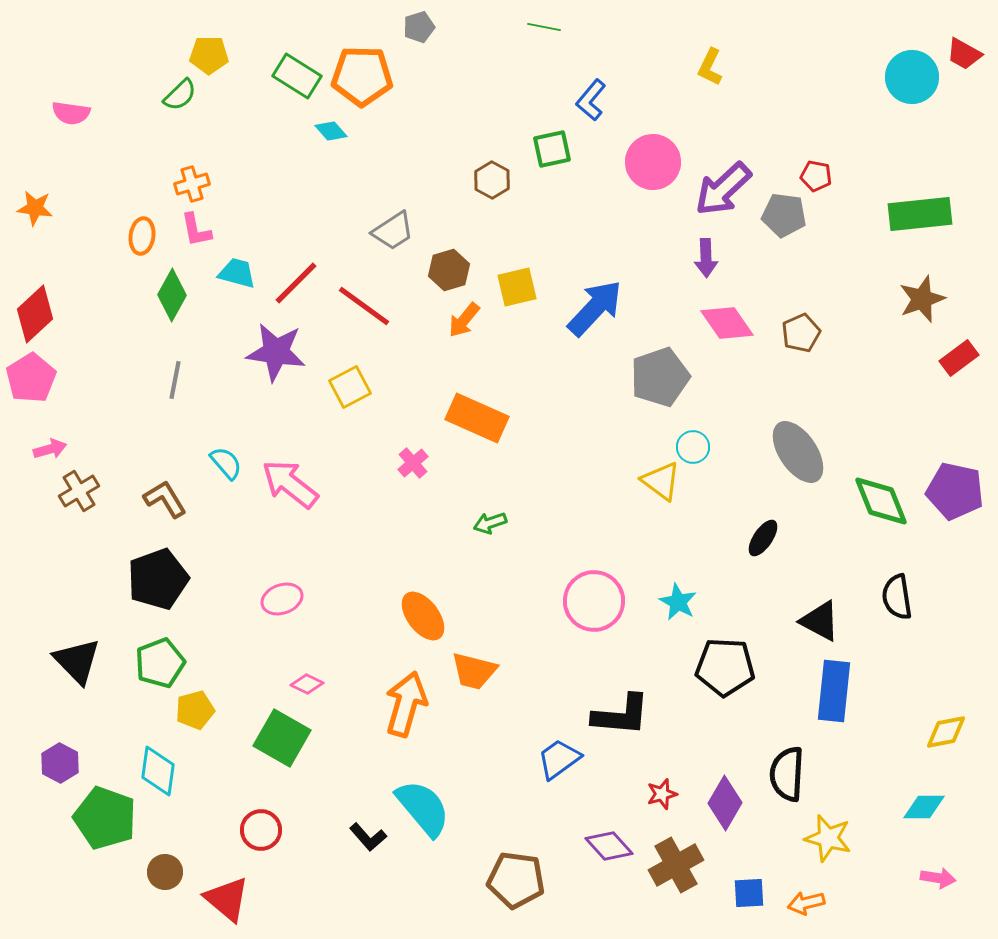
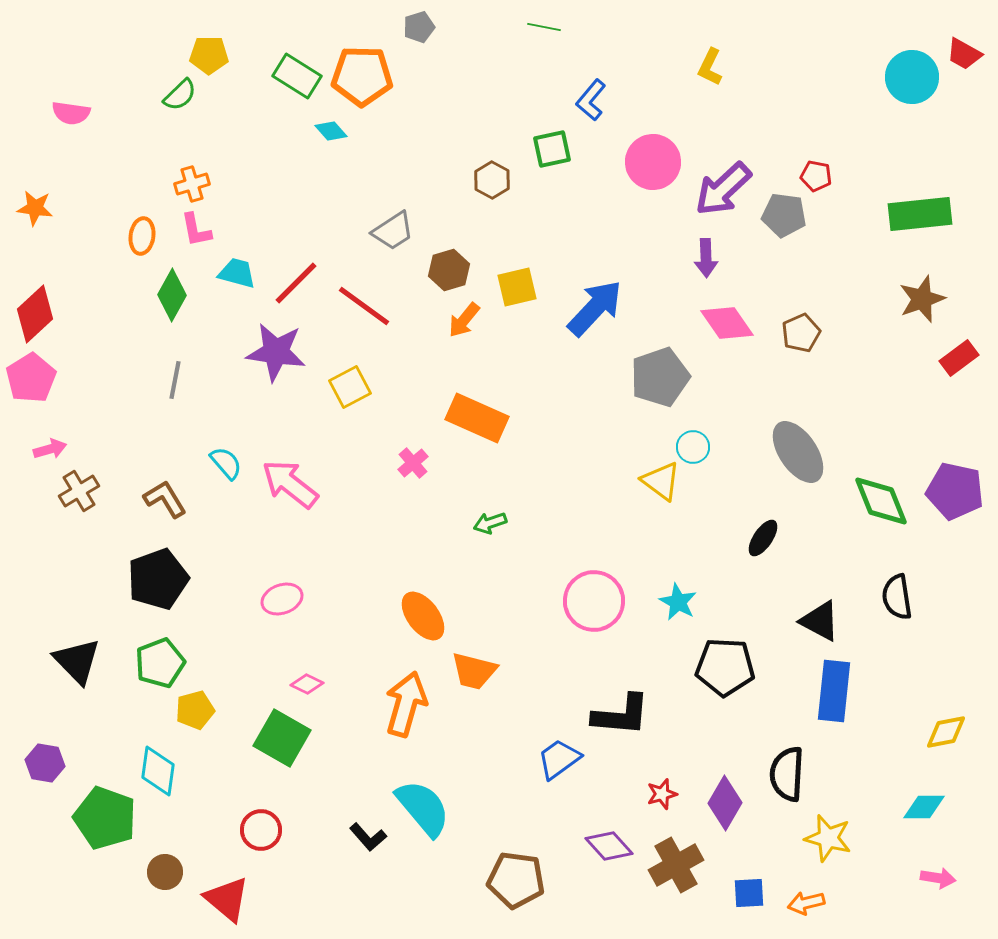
purple hexagon at (60, 763): moved 15 px left; rotated 18 degrees counterclockwise
